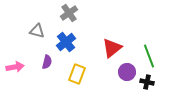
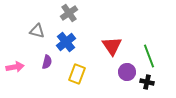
red triangle: moved 2 px up; rotated 25 degrees counterclockwise
